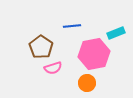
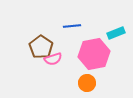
pink semicircle: moved 9 px up
